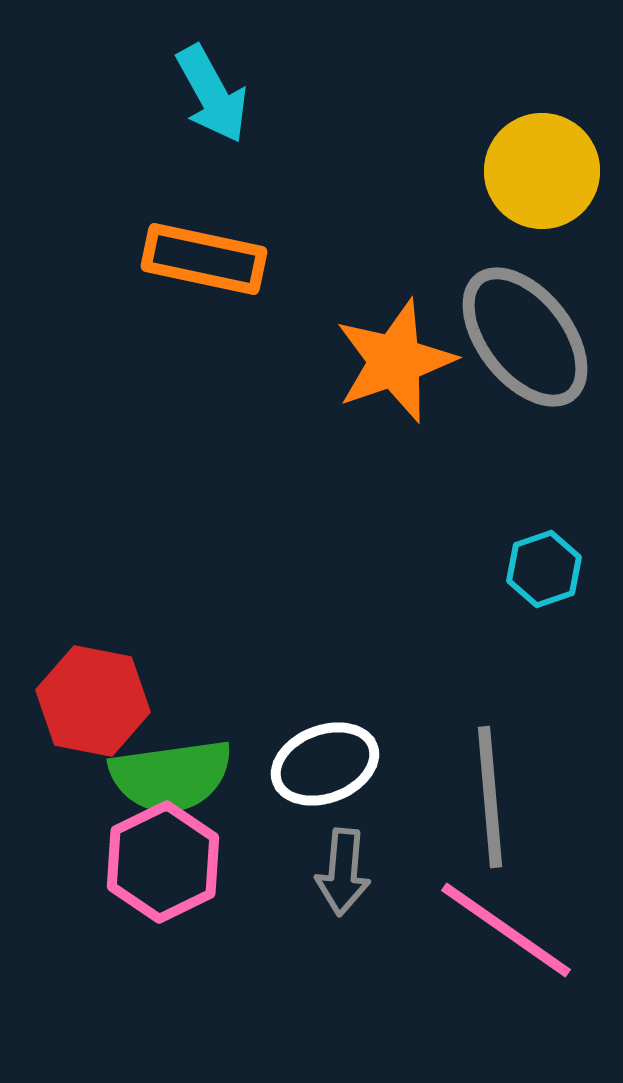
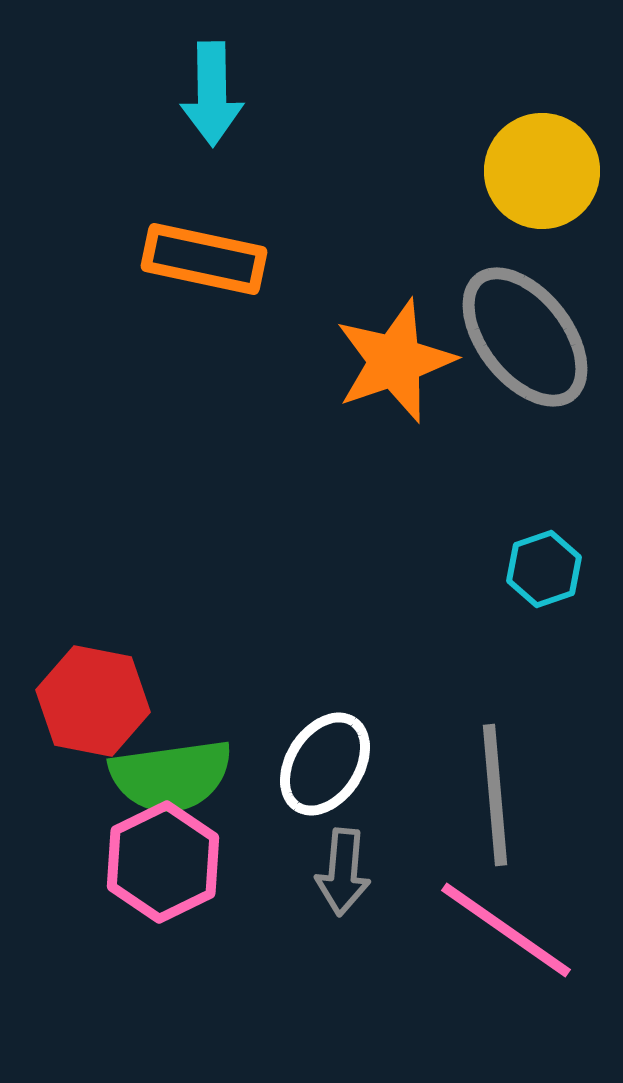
cyan arrow: rotated 28 degrees clockwise
white ellipse: rotated 36 degrees counterclockwise
gray line: moved 5 px right, 2 px up
